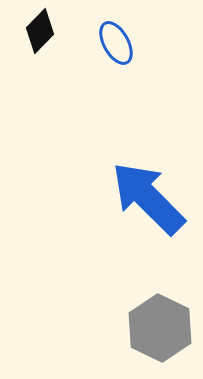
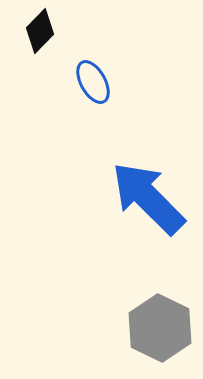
blue ellipse: moved 23 px left, 39 px down
